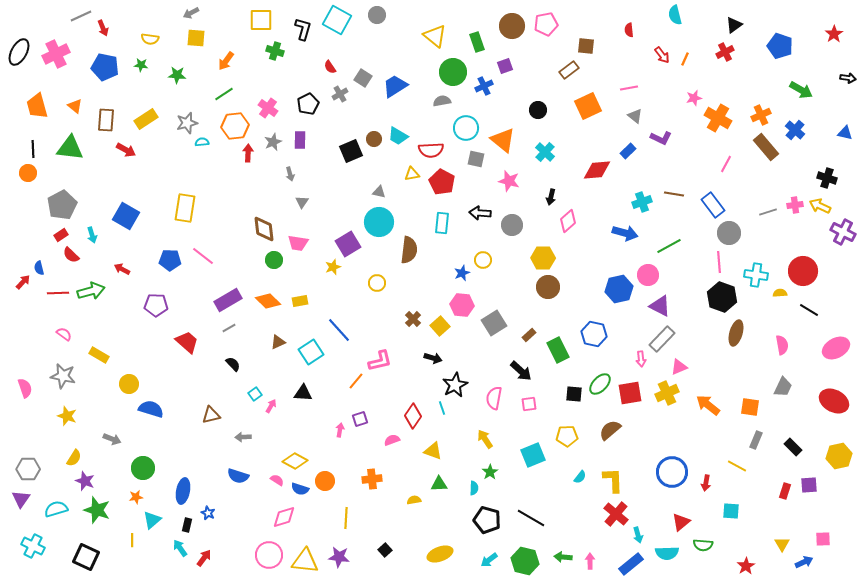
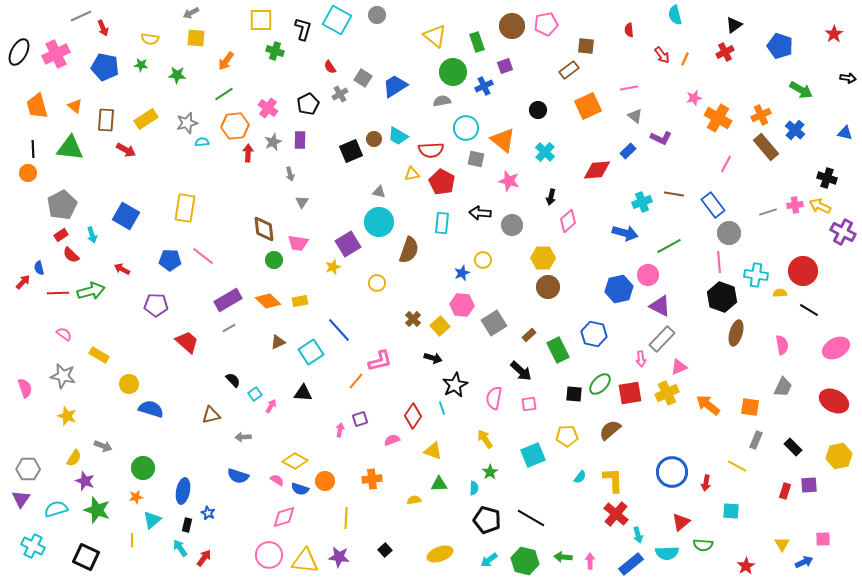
brown semicircle at (409, 250): rotated 12 degrees clockwise
black semicircle at (233, 364): moved 16 px down
gray arrow at (112, 439): moved 9 px left, 7 px down
